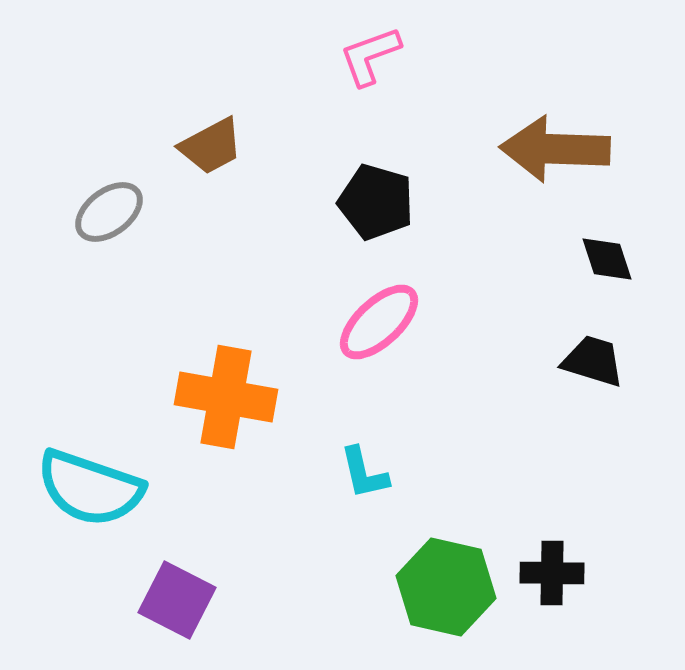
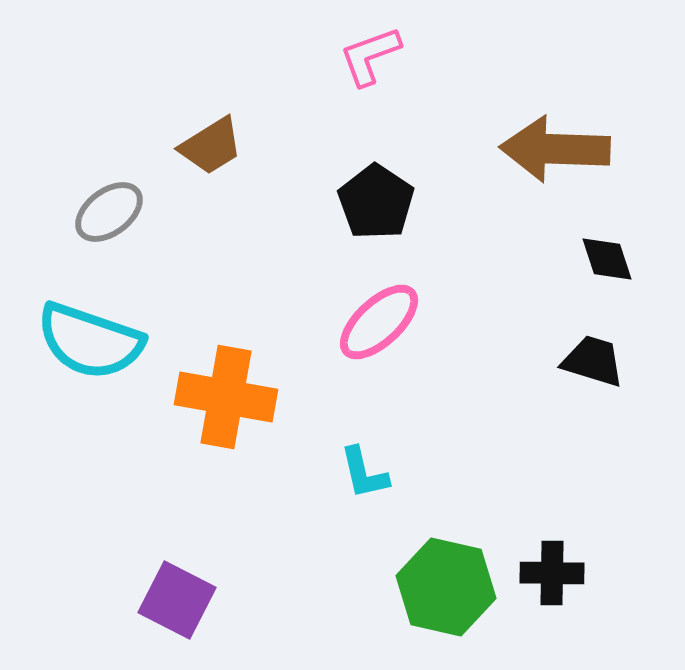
brown trapezoid: rotated 4 degrees counterclockwise
black pentagon: rotated 18 degrees clockwise
cyan semicircle: moved 147 px up
